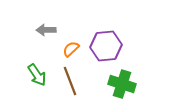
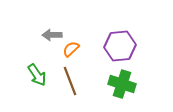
gray arrow: moved 6 px right, 5 px down
purple hexagon: moved 14 px right
